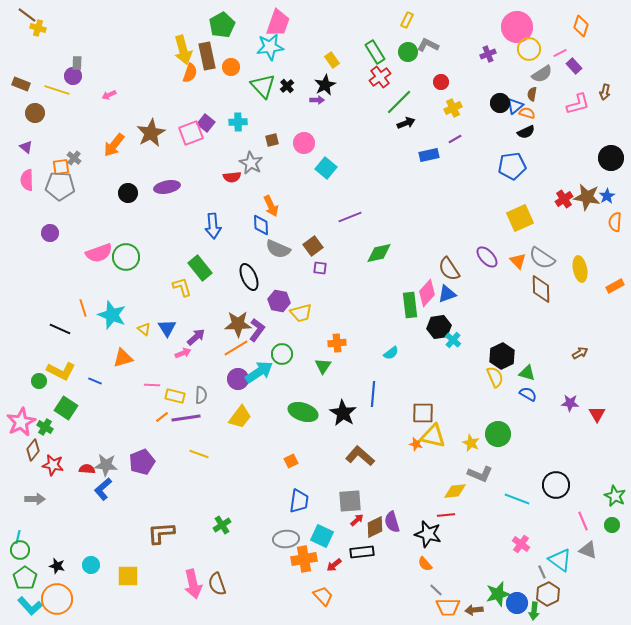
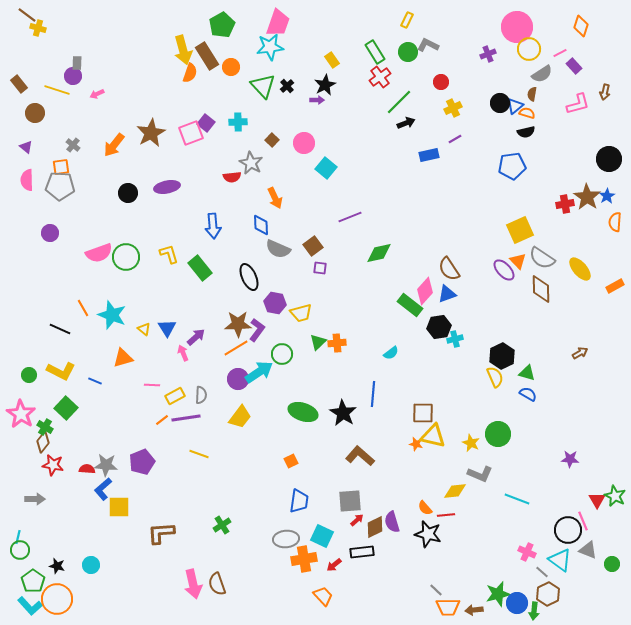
brown rectangle at (207, 56): rotated 20 degrees counterclockwise
brown rectangle at (21, 84): moved 2 px left; rotated 30 degrees clockwise
pink arrow at (109, 95): moved 12 px left, 1 px up
black semicircle at (526, 132): rotated 12 degrees clockwise
brown square at (272, 140): rotated 32 degrees counterclockwise
gray cross at (74, 158): moved 1 px left, 13 px up
black circle at (611, 158): moved 2 px left, 1 px down
brown star at (587, 197): rotated 24 degrees clockwise
red cross at (564, 199): moved 1 px right, 5 px down; rotated 24 degrees clockwise
orange arrow at (271, 206): moved 4 px right, 8 px up
yellow square at (520, 218): moved 12 px down
purple ellipse at (487, 257): moved 17 px right, 13 px down
yellow ellipse at (580, 269): rotated 30 degrees counterclockwise
yellow L-shape at (182, 287): moved 13 px left, 33 px up
pink diamond at (427, 293): moved 2 px left, 2 px up
purple hexagon at (279, 301): moved 4 px left, 2 px down
green rectangle at (410, 305): rotated 45 degrees counterclockwise
orange line at (83, 308): rotated 12 degrees counterclockwise
cyan cross at (453, 340): moved 2 px right, 1 px up; rotated 35 degrees clockwise
pink arrow at (183, 353): rotated 91 degrees counterclockwise
green triangle at (323, 366): moved 5 px left, 24 px up; rotated 12 degrees clockwise
green circle at (39, 381): moved 10 px left, 6 px up
yellow rectangle at (175, 396): rotated 42 degrees counterclockwise
purple star at (570, 403): moved 56 px down
green square at (66, 408): rotated 10 degrees clockwise
red triangle at (597, 414): moved 86 px down
orange line at (162, 417): moved 3 px down
pink star at (21, 422): moved 8 px up; rotated 12 degrees counterclockwise
brown diamond at (33, 450): moved 10 px right, 8 px up
black circle at (556, 485): moved 12 px right, 45 px down
green circle at (612, 525): moved 39 px down
pink cross at (521, 544): moved 6 px right, 8 px down; rotated 12 degrees counterclockwise
orange semicircle at (425, 564): moved 56 px up
gray line at (542, 572): rotated 24 degrees counterclockwise
yellow square at (128, 576): moved 9 px left, 69 px up
green pentagon at (25, 578): moved 8 px right, 3 px down
